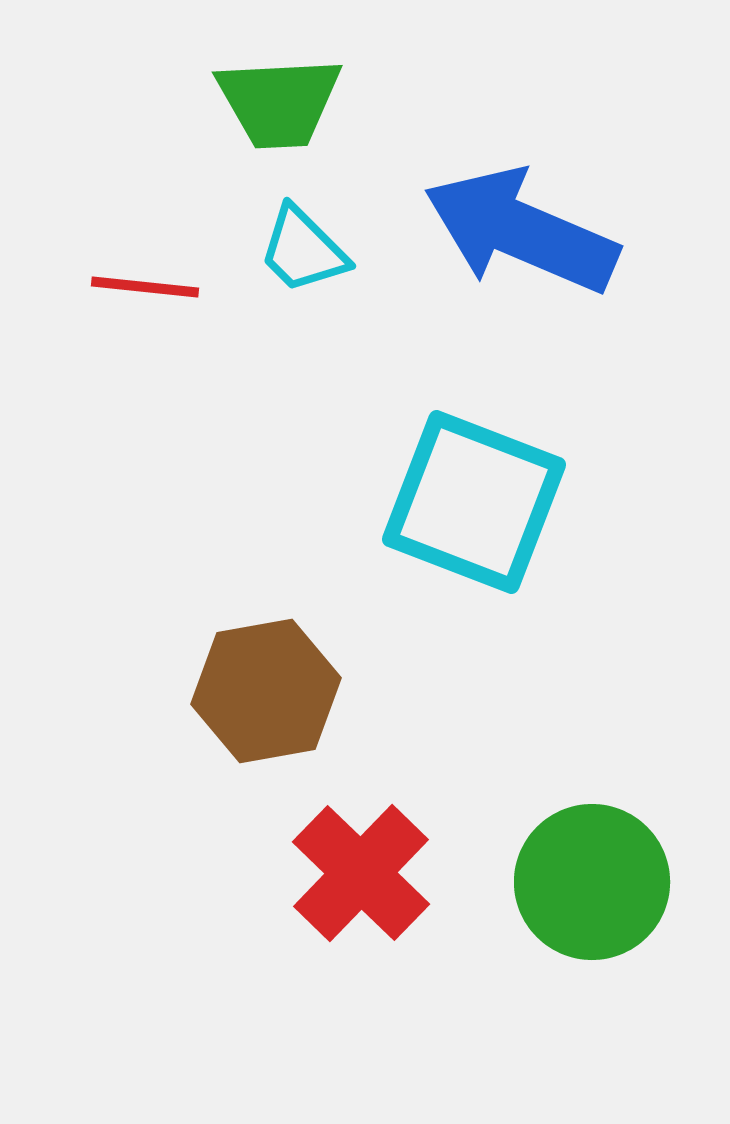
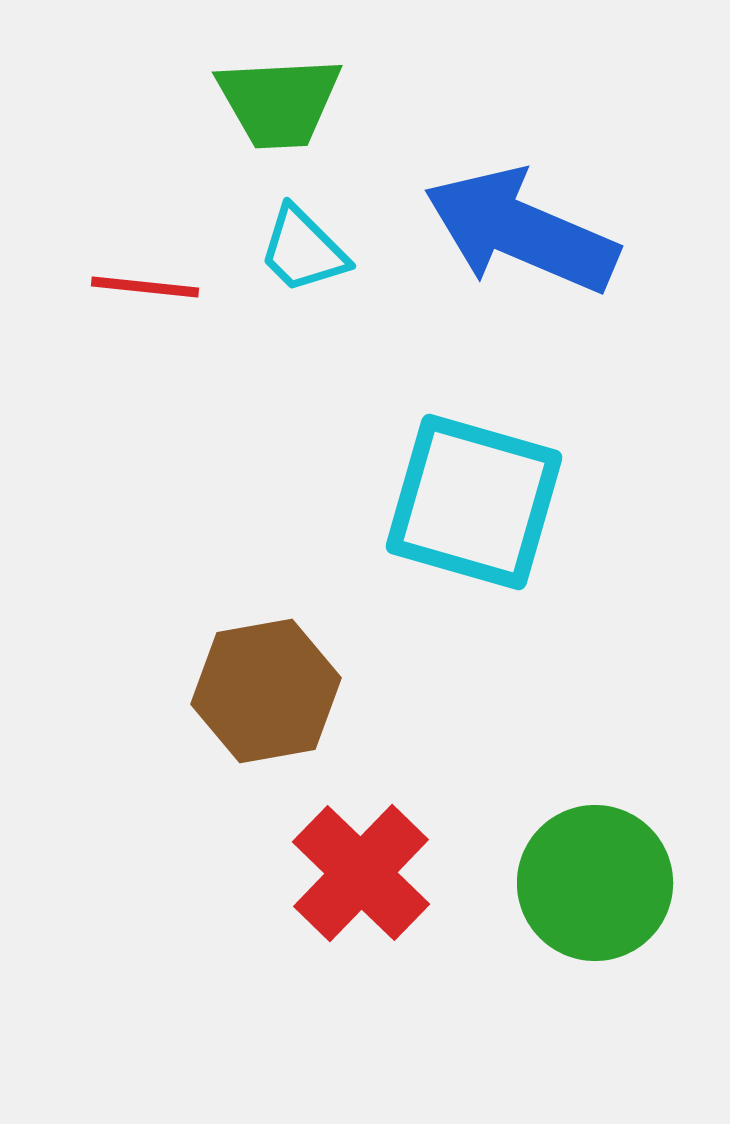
cyan square: rotated 5 degrees counterclockwise
green circle: moved 3 px right, 1 px down
